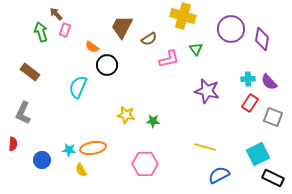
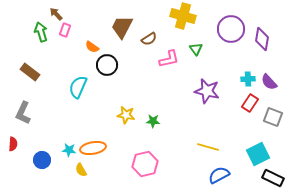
yellow line: moved 3 px right
pink hexagon: rotated 15 degrees counterclockwise
